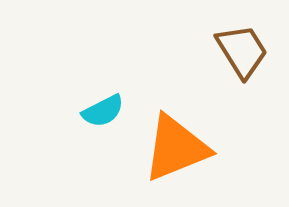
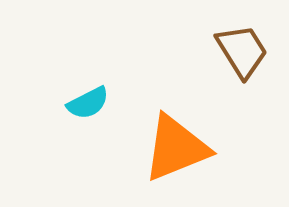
cyan semicircle: moved 15 px left, 8 px up
